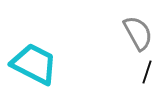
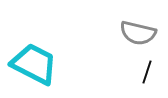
gray semicircle: rotated 132 degrees clockwise
